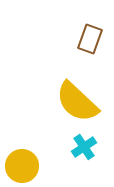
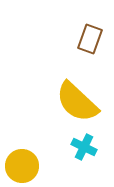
cyan cross: rotated 30 degrees counterclockwise
